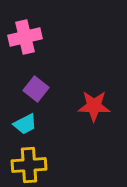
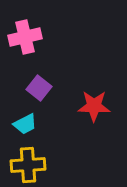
purple square: moved 3 px right, 1 px up
yellow cross: moved 1 px left
